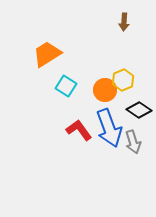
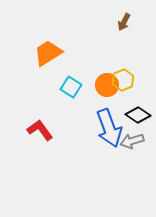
brown arrow: rotated 24 degrees clockwise
orange trapezoid: moved 1 px right, 1 px up
cyan square: moved 5 px right, 1 px down
orange circle: moved 2 px right, 5 px up
black diamond: moved 1 px left, 5 px down
red L-shape: moved 39 px left
gray arrow: moved 1 px left, 1 px up; rotated 90 degrees clockwise
